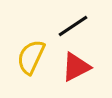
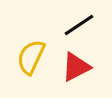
black line: moved 6 px right, 1 px up
